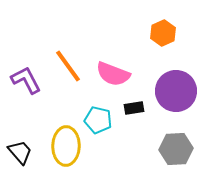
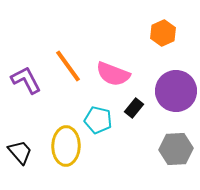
black rectangle: rotated 42 degrees counterclockwise
